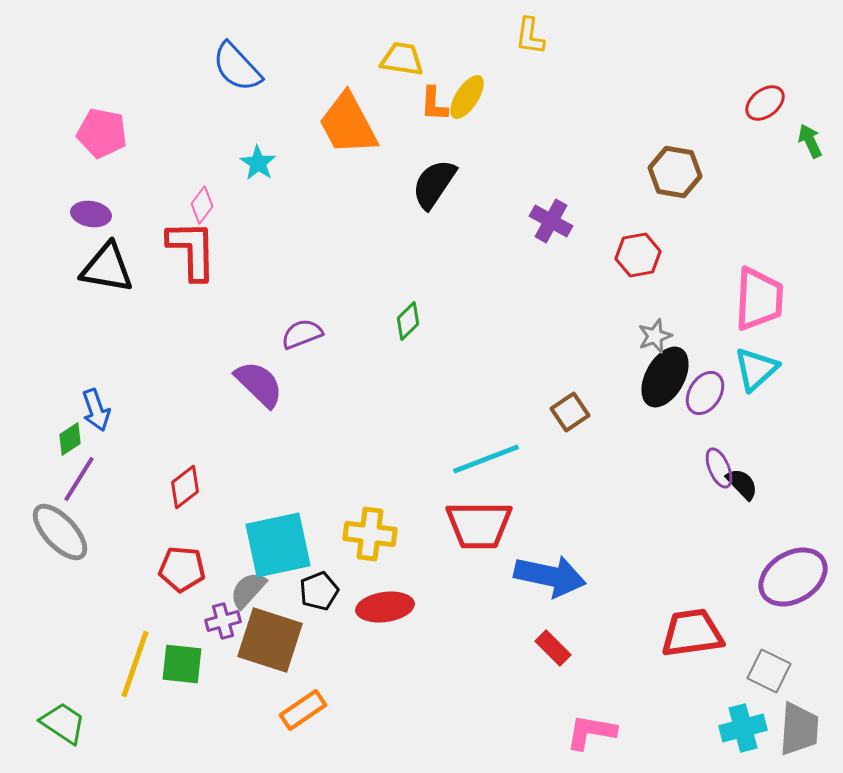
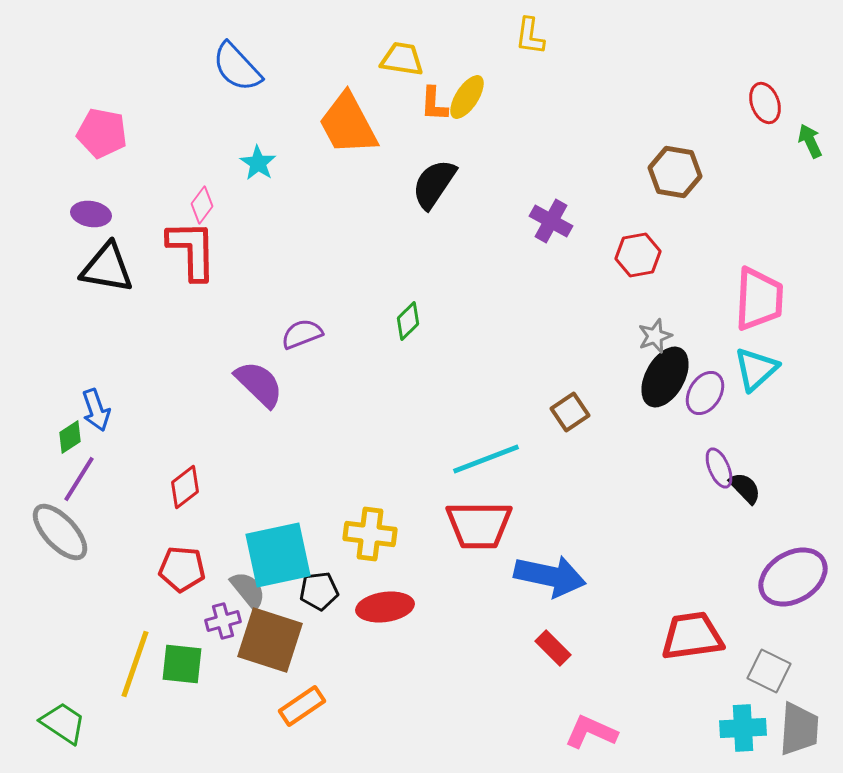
red ellipse at (765, 103): rotated 72 degrees counterclockwise
green diamond at (70, 439): moved 2 px up
black semicircle at (742, 484): moved 3 px right, 4 px down
cyan square at (278, 545): moved 10 px down
gray semicircle at (248, 590): rotated 99 degrees clockwise
black pentagon at (319, 591): rotated 15 degrees clockwise
red trapezoid at (692, 633): moved 3 px down
orange rectangle at (303, 710): moved 1 px left, 4 px up
cyan cross at (743, 728): rotated 12 degrees clockwise
pink L-shape at (591, 732): rotated 14 degrees clockwise
